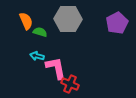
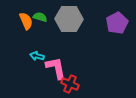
gray hexagon: moved 1 px right
green semicircle: moved 15 px up
